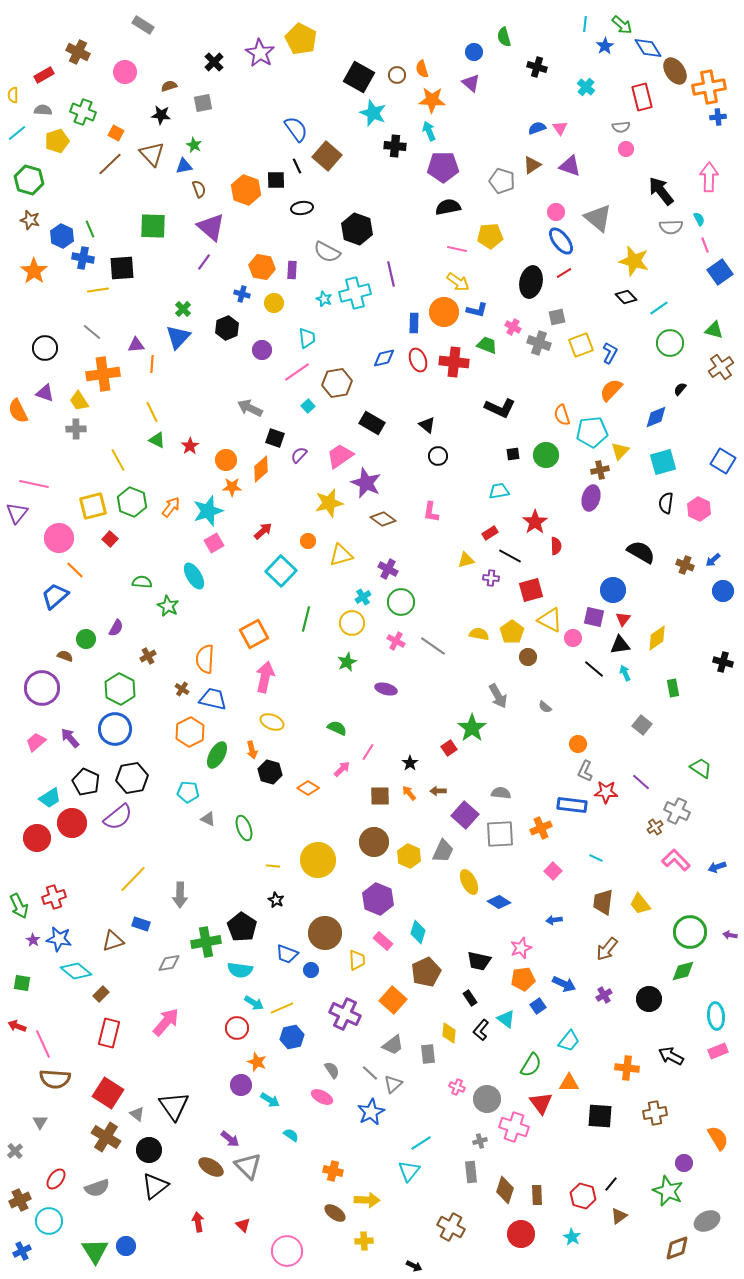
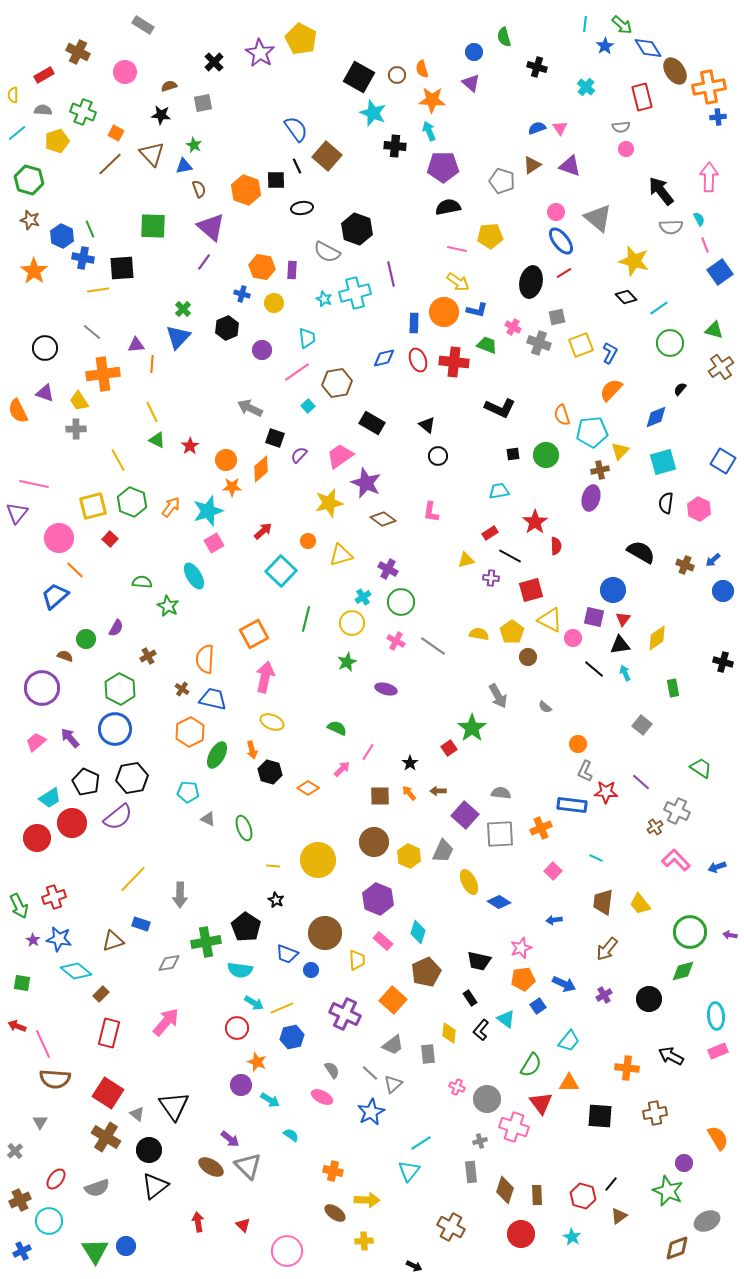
black pentagon at (242, 927): moved 4 px right
